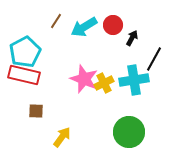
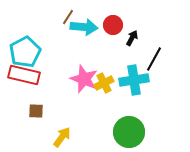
brown line: moved 12 px right, 4 px up
cyan arrow: rotated 144 degrees counterclockwise
